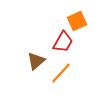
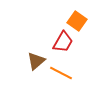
orange square: rotated 30 degrees counterclockwise
orange line: rotated 75 degrees clockwise
